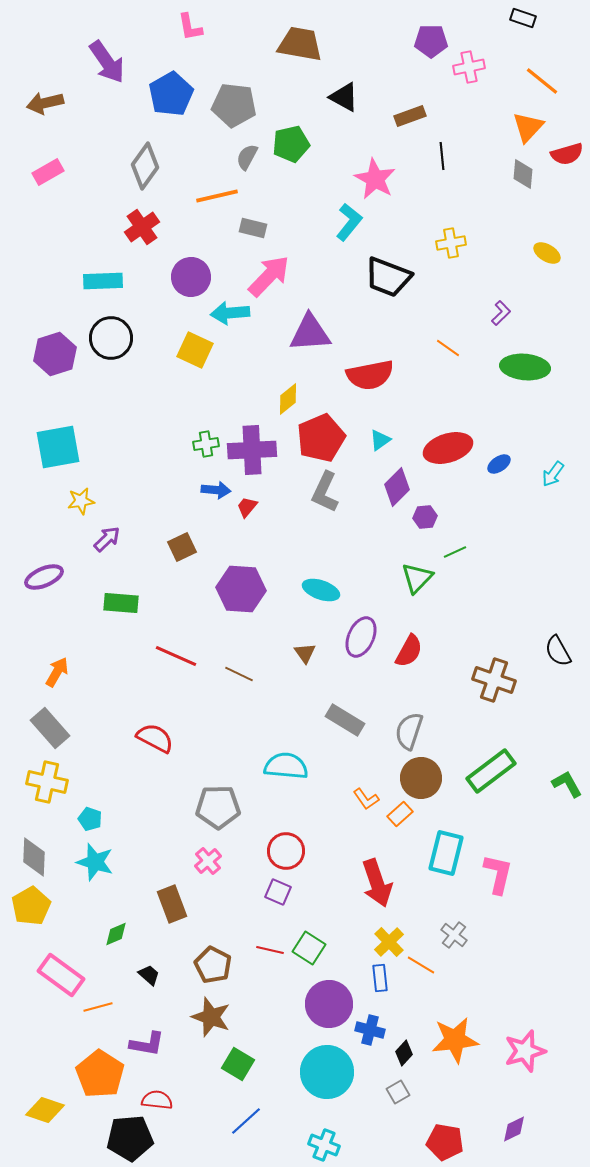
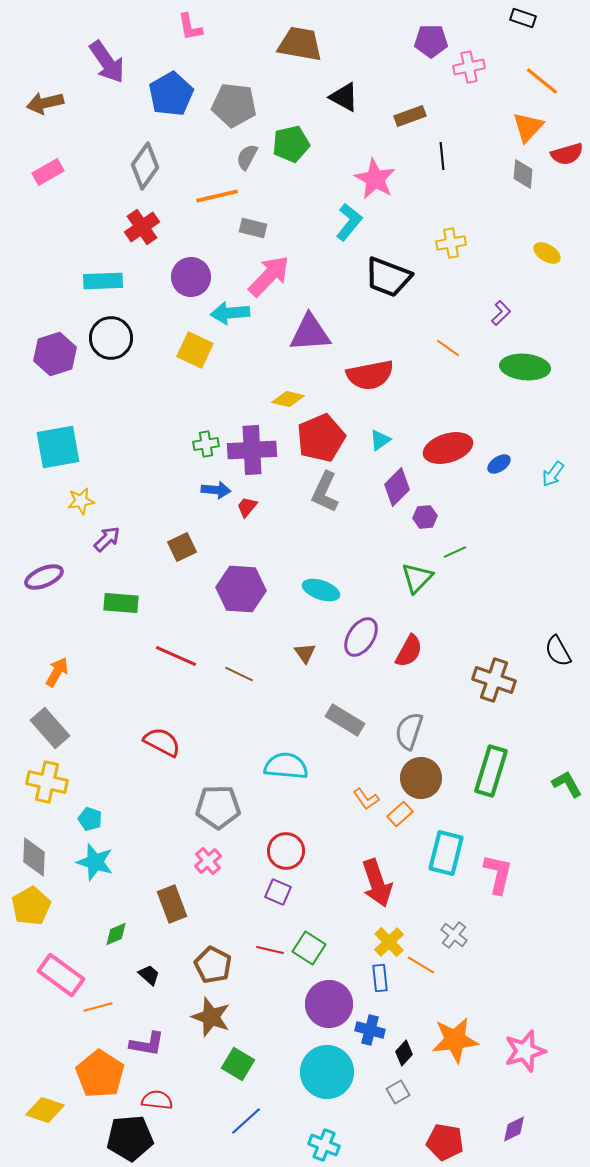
yellow diamond at (288, 399): rotated 52 degrees clockwise
purple ellipse at (361, 637): rotated 9 degrees clockwise
red semicircle at (155, 738): moved 7 px right, 4 px down
green rectangle at (491, 771): rotated 36 degrees counterclockwise
